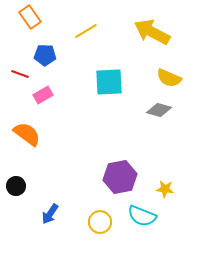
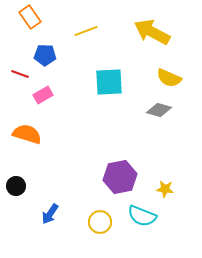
yellow line: rotated 10 degrees clockwise
orange semicircle: rotated 20 degrees counterclockwise
